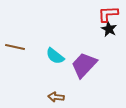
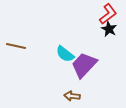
red L-shape: rotated 145 degrees clockwise
brown line: moved 1 px right, 1 px up
cyan semicircle: moved 10 px right, 2 px up
brown arrow: moved 16 px right, 1 px up
